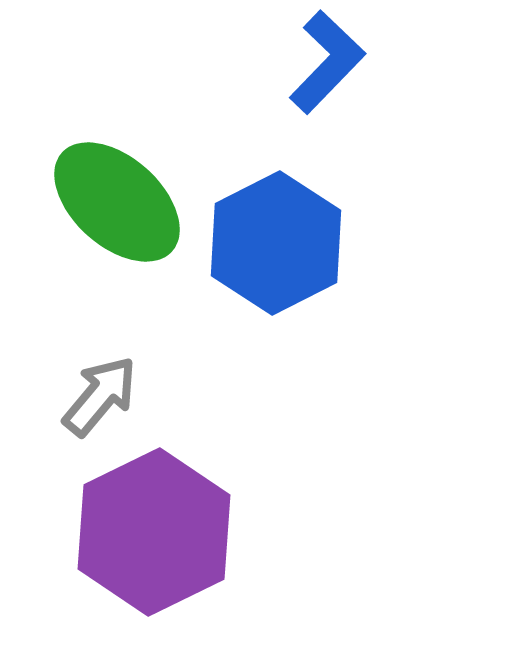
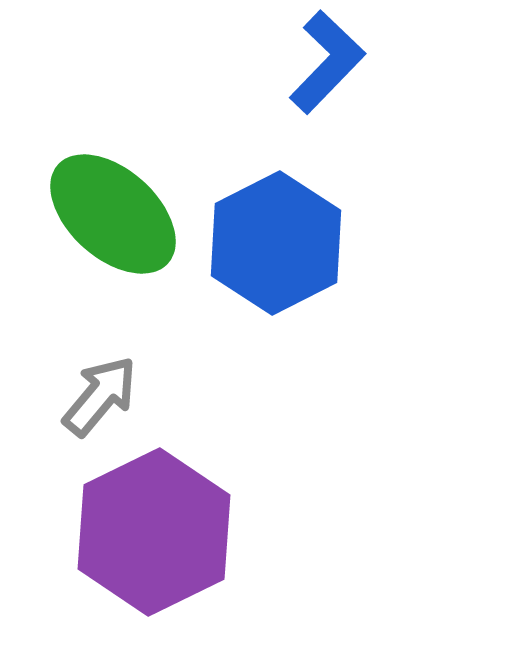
green ellipse: moved 4 px left, 12 px down
